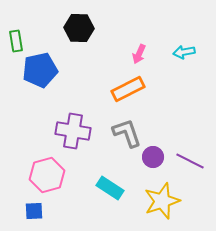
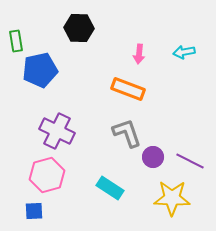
pink arrow: rotated 18 degrees counterclockwise
orange rectangle: rotated 48 degrees clockwise
purple cross: moved 16 px left; rotated 16 degrees clockwise
yellow star: moved 10 px right, 3 px up; rotated 21 degrees clockwise
